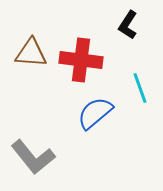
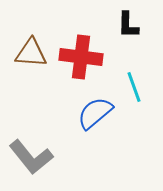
black L-shape: rotated 32 degrees counterclockwise
red cross: moved 3 px up
cyan line: moved 6 px left, 1 px up
gray L-shape: moved 2 px left
